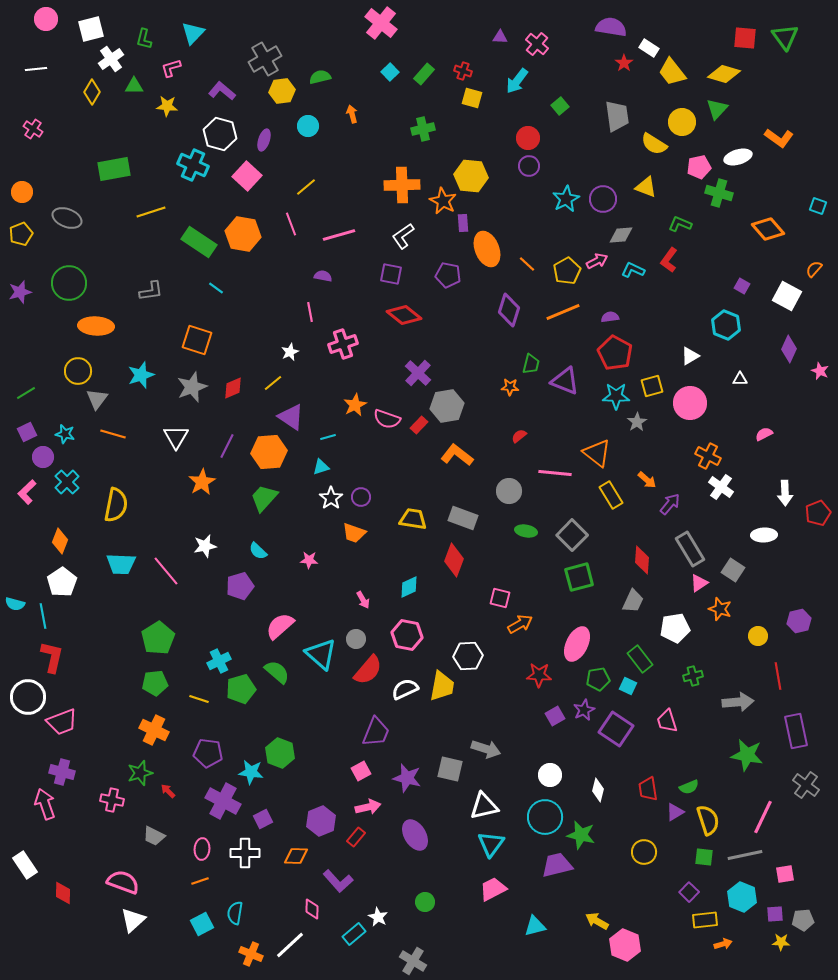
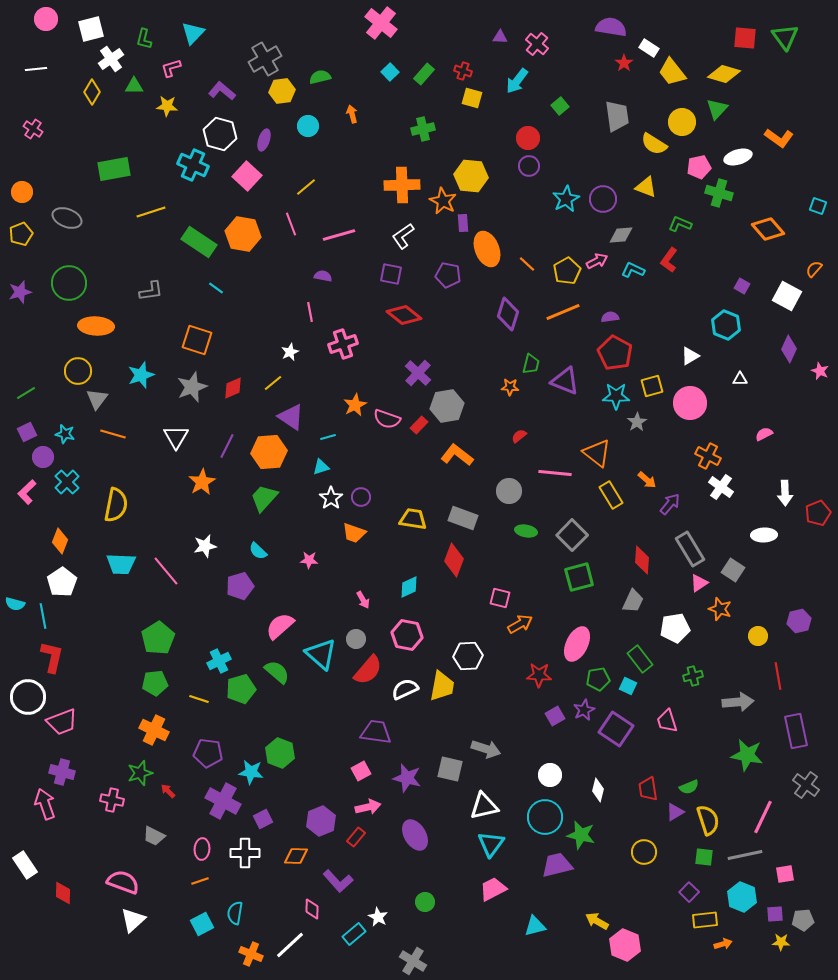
purple diamond at (509, 310): moved 1 px left, 4 px down
purple trapezoid at (376, 732): rotated 104 degrees counterclockwise
